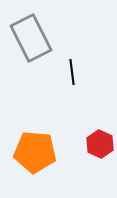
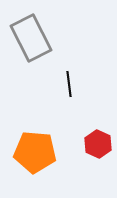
black line: moved 3 px left, 12 px down
red hexagon: moved 2 px left
